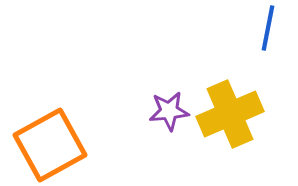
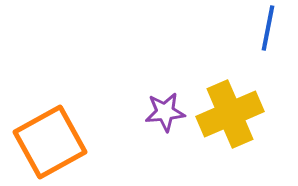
purple star: moved 4 px left, 1 px down
orange square: moved 3 px up
